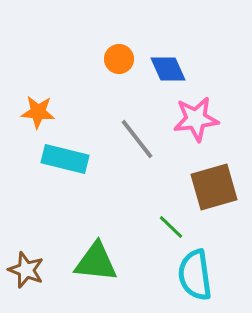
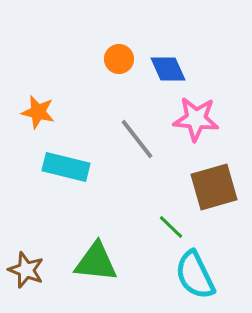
orange star: rotated 8 degrees clockwise
pink star: rotated 12 degrees clockwise
cyan rectangle: moved 1 px right, 8 px down
cyan semicircle: rotated 18 degrees counterclockwise
